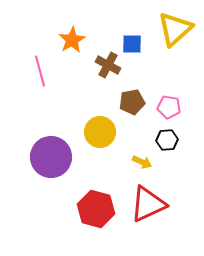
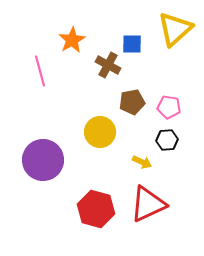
purple circle: moved 8 px left, 3 px down
